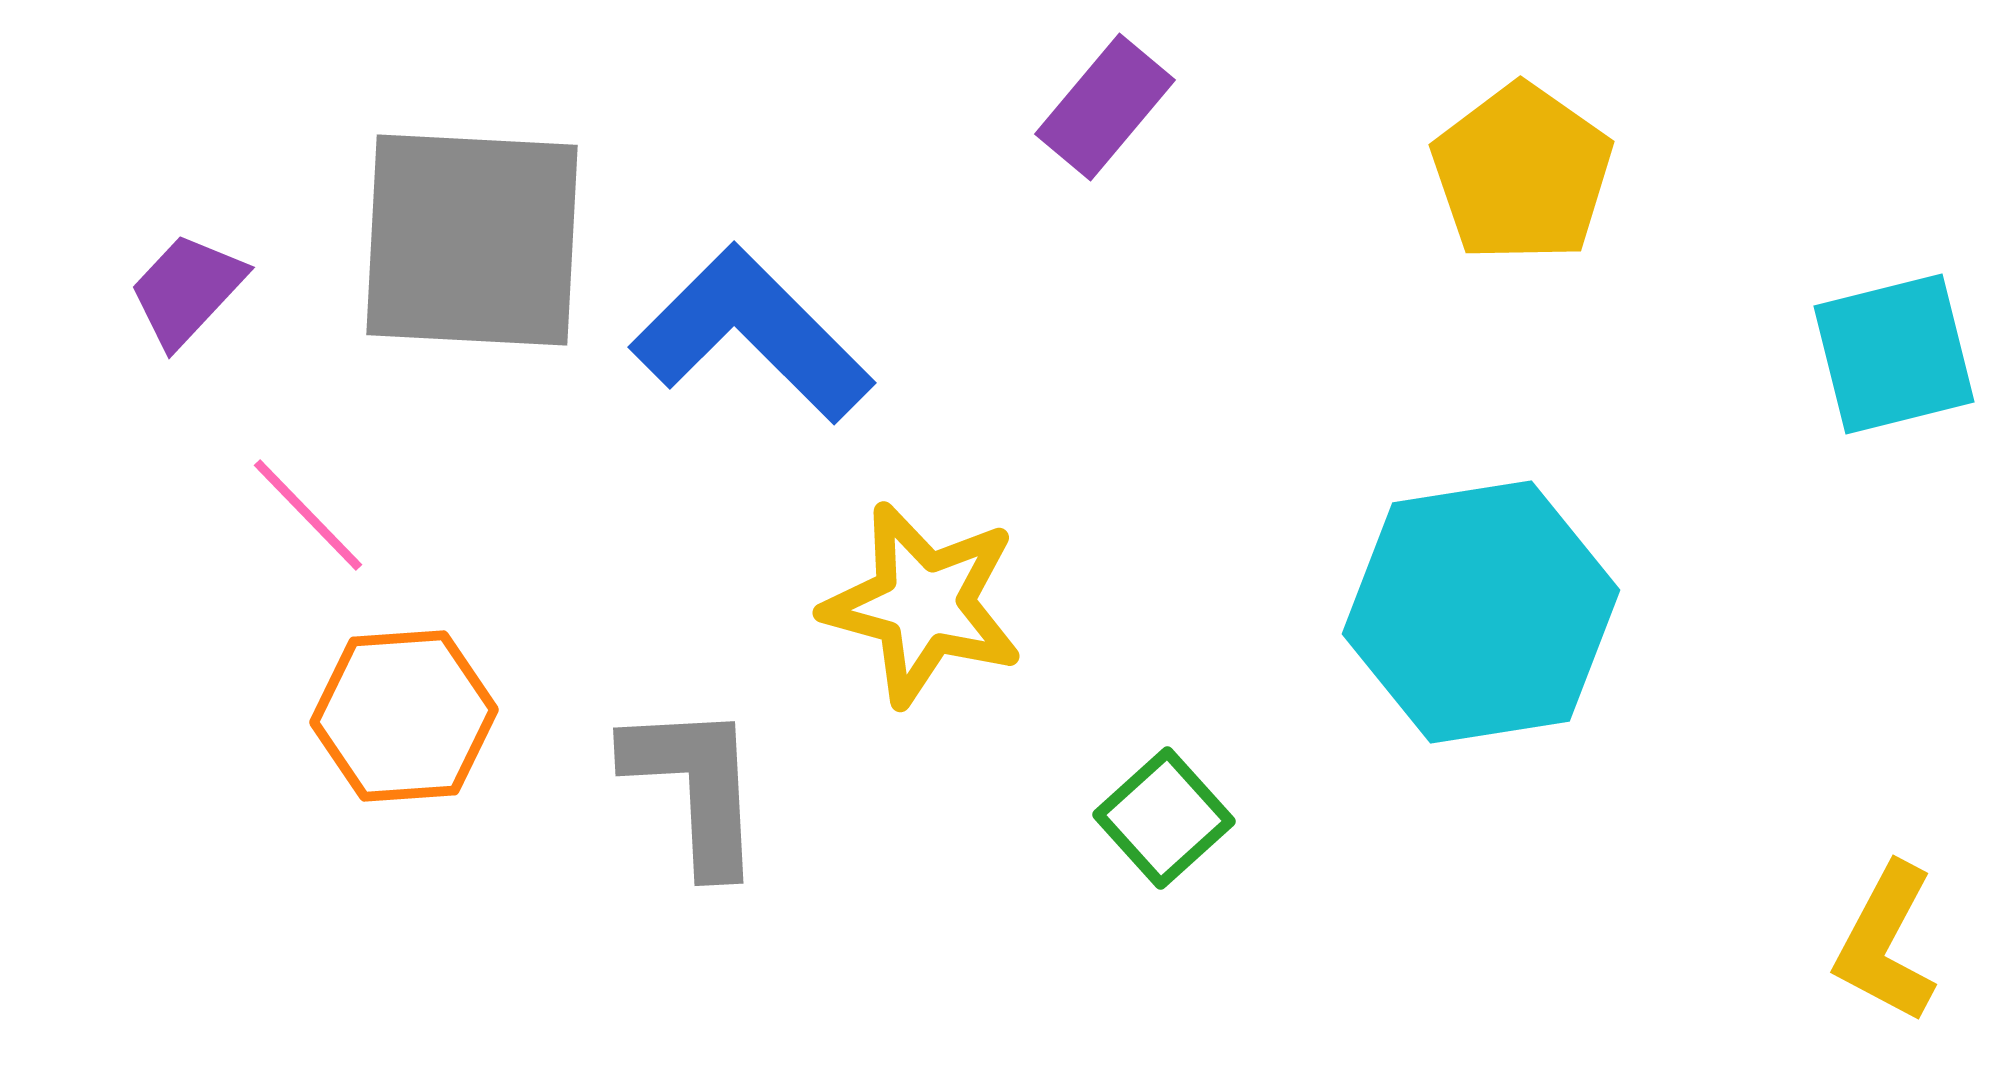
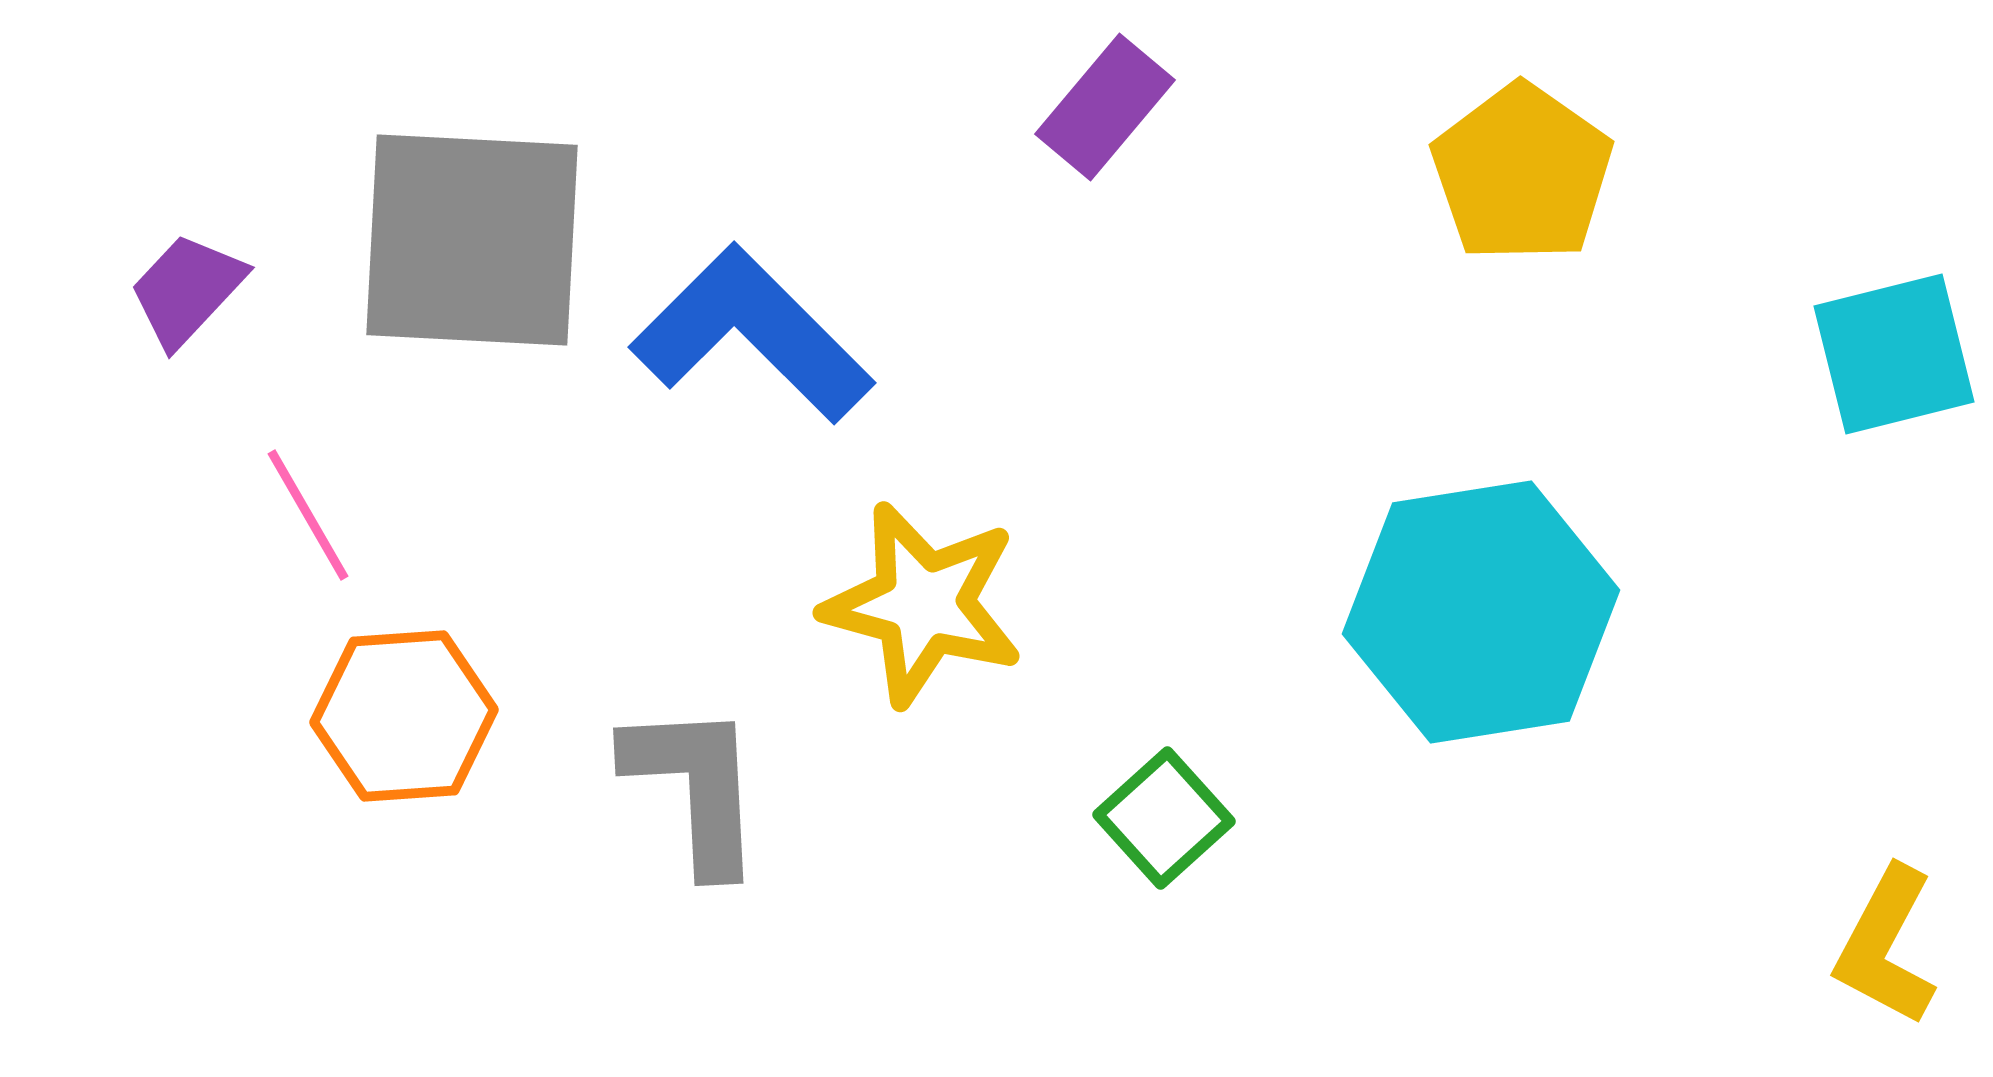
pink line: rotated 14 degrees clockwise
yellow L-shape: moved 3 px down
